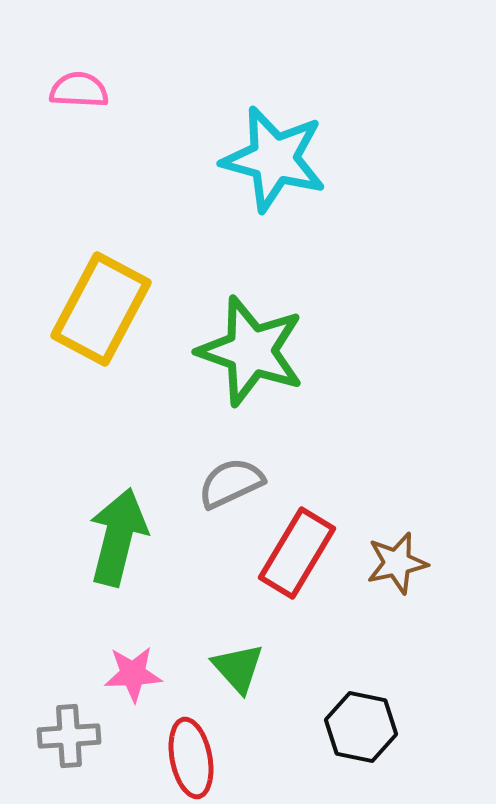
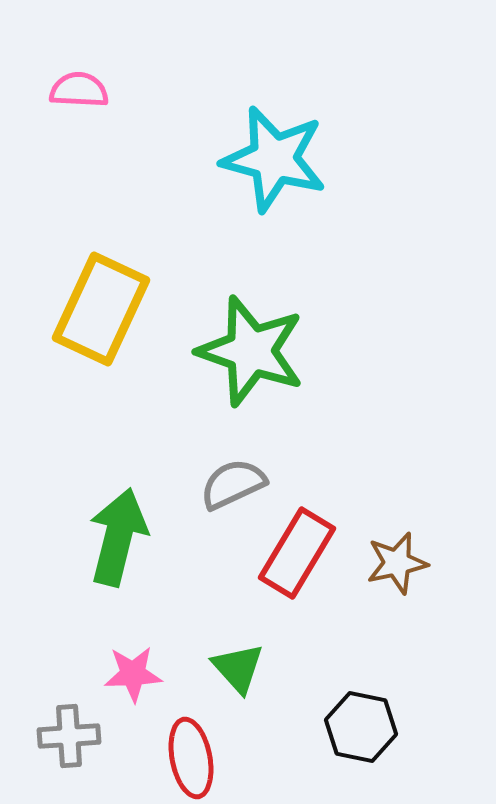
yellow rectangle: rotated 3 degrees counterclockwise
gray semicircle: moved 2 px right, 1 px down
